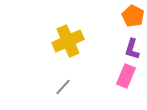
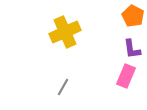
yellow cross: moved 3 px left, 9 px up
purple L-shape: rotated 25 degrees counterclockwise
gray line: rotated 12 degrees counterclockwise
